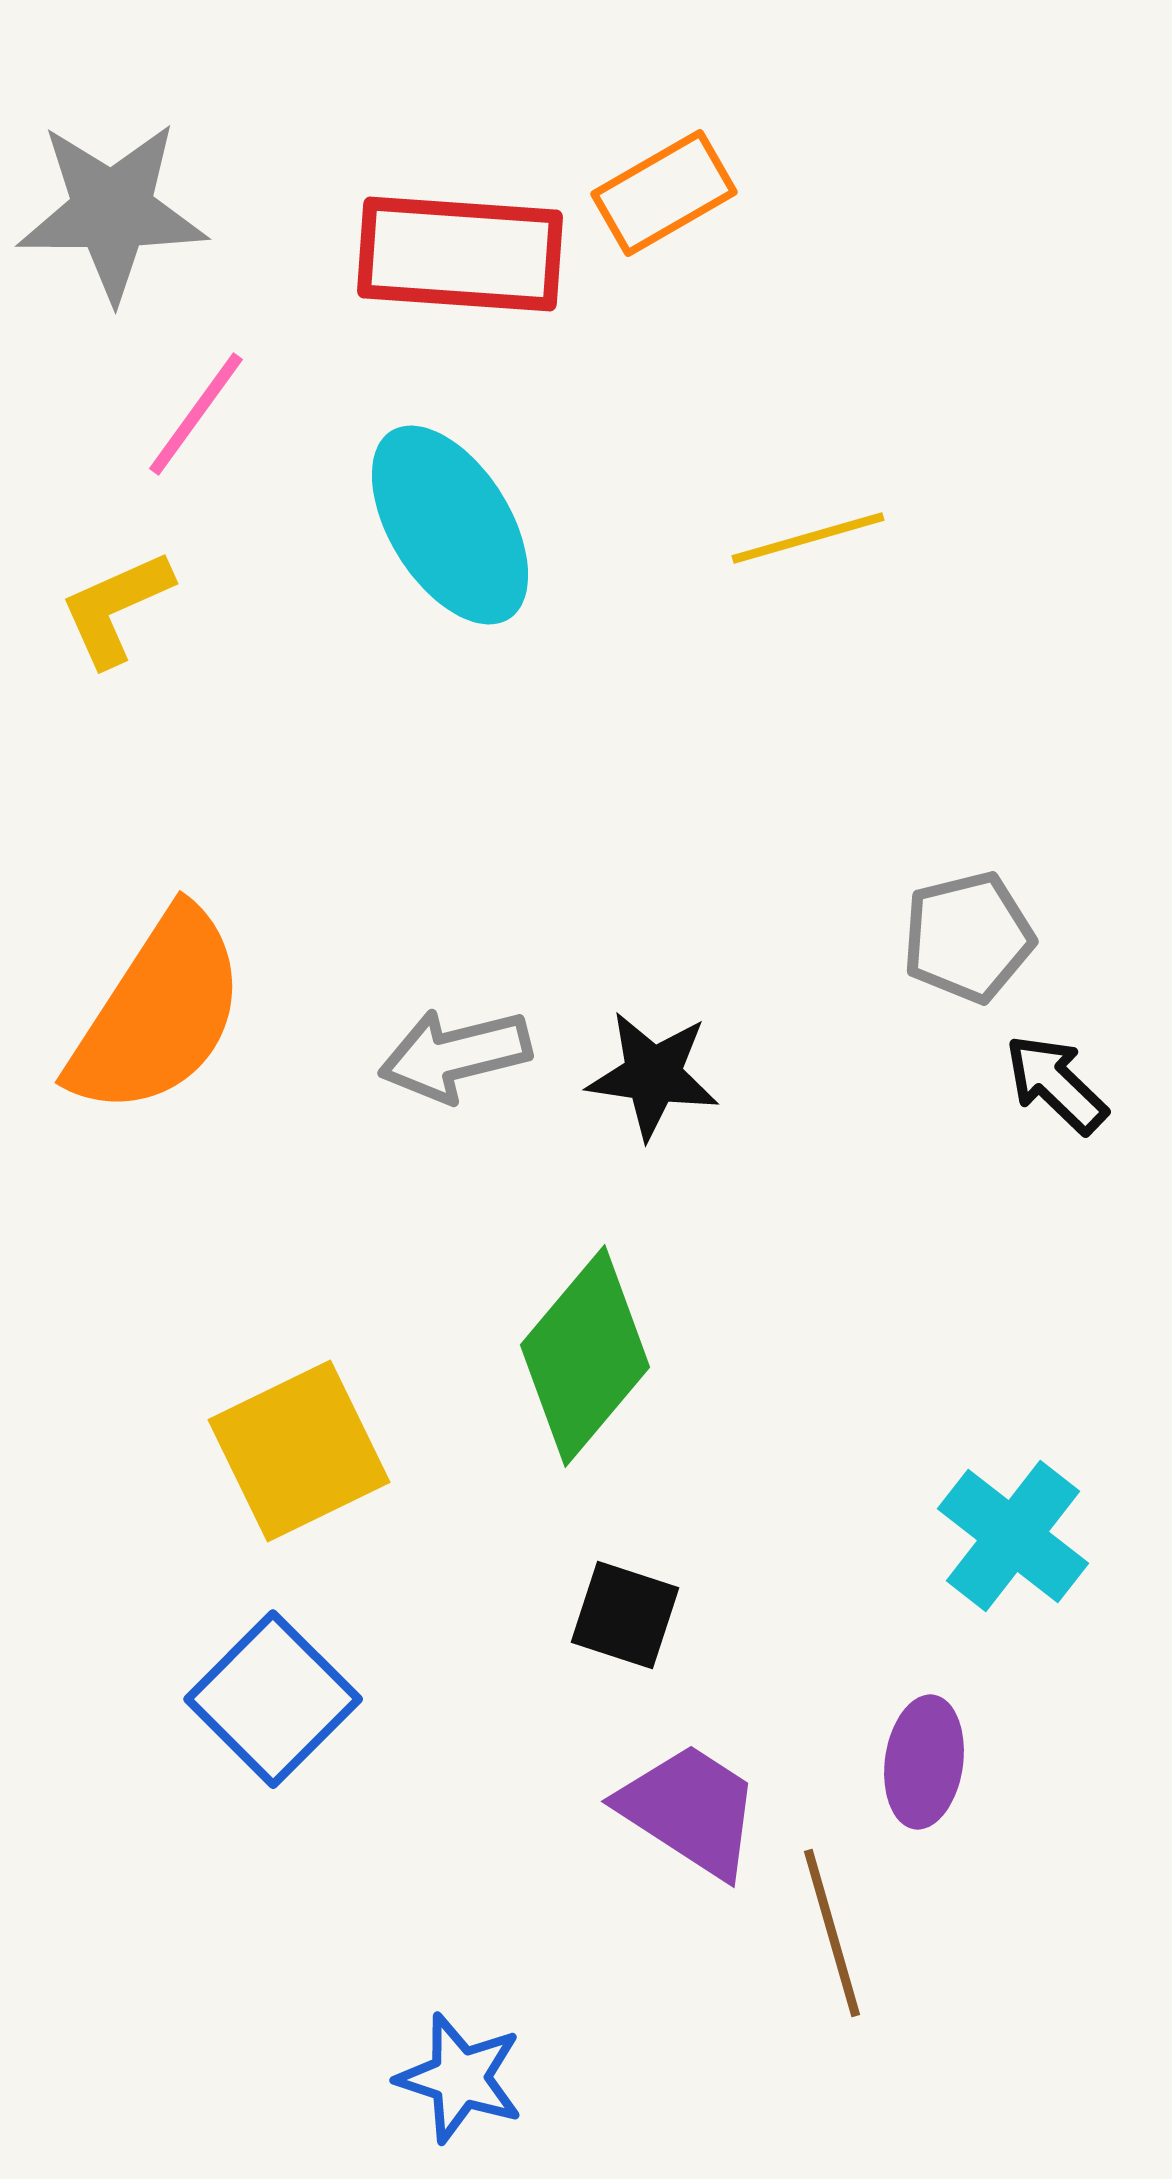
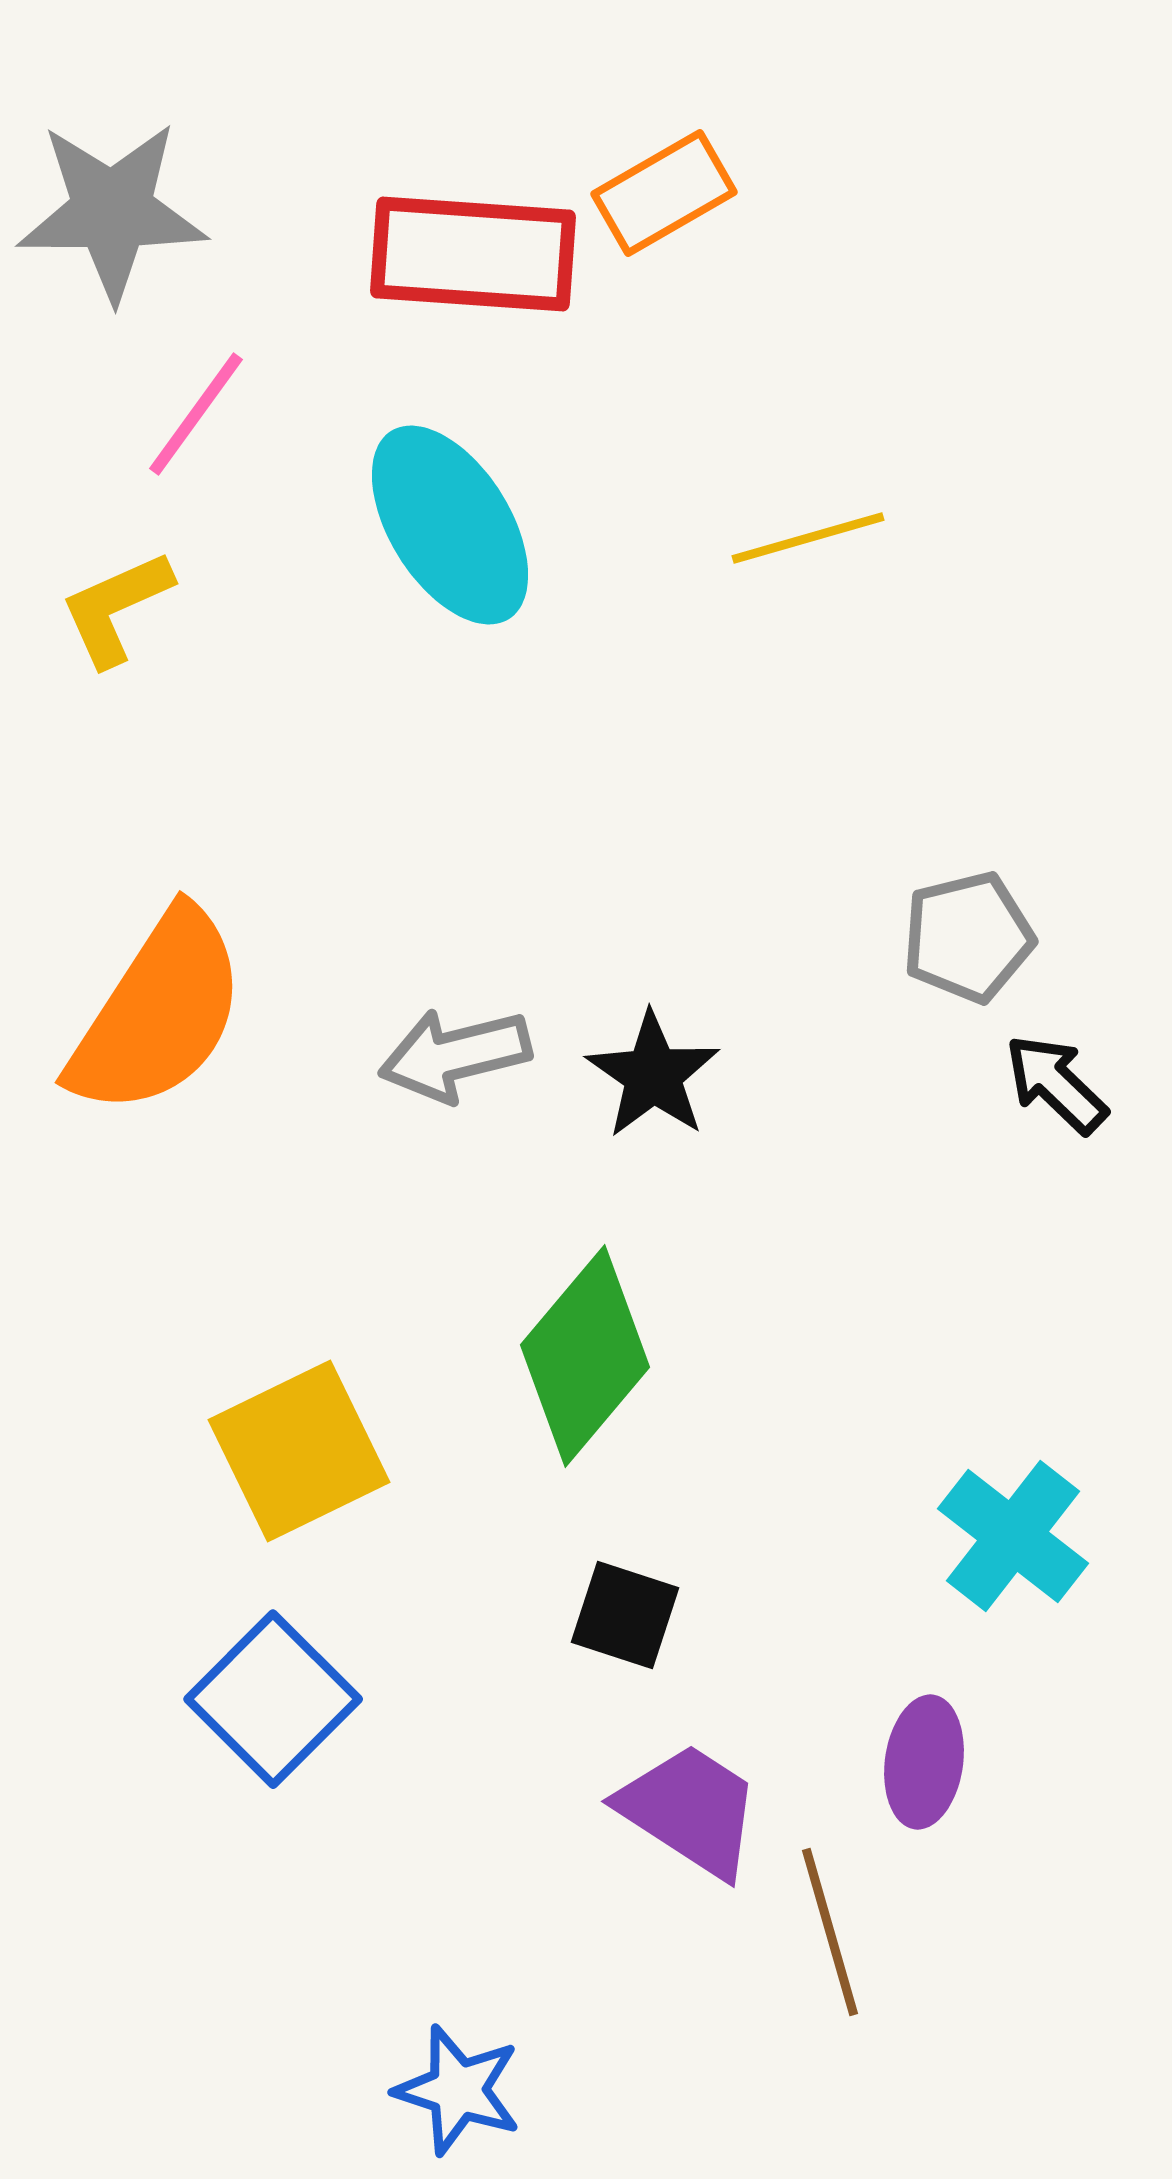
red rectangle: moved 13 px right
black star: rotated 27 degrees clockwise
brown line: moved 2 px left, 1 px up
blue star: moved 2 px left, 12 px down
